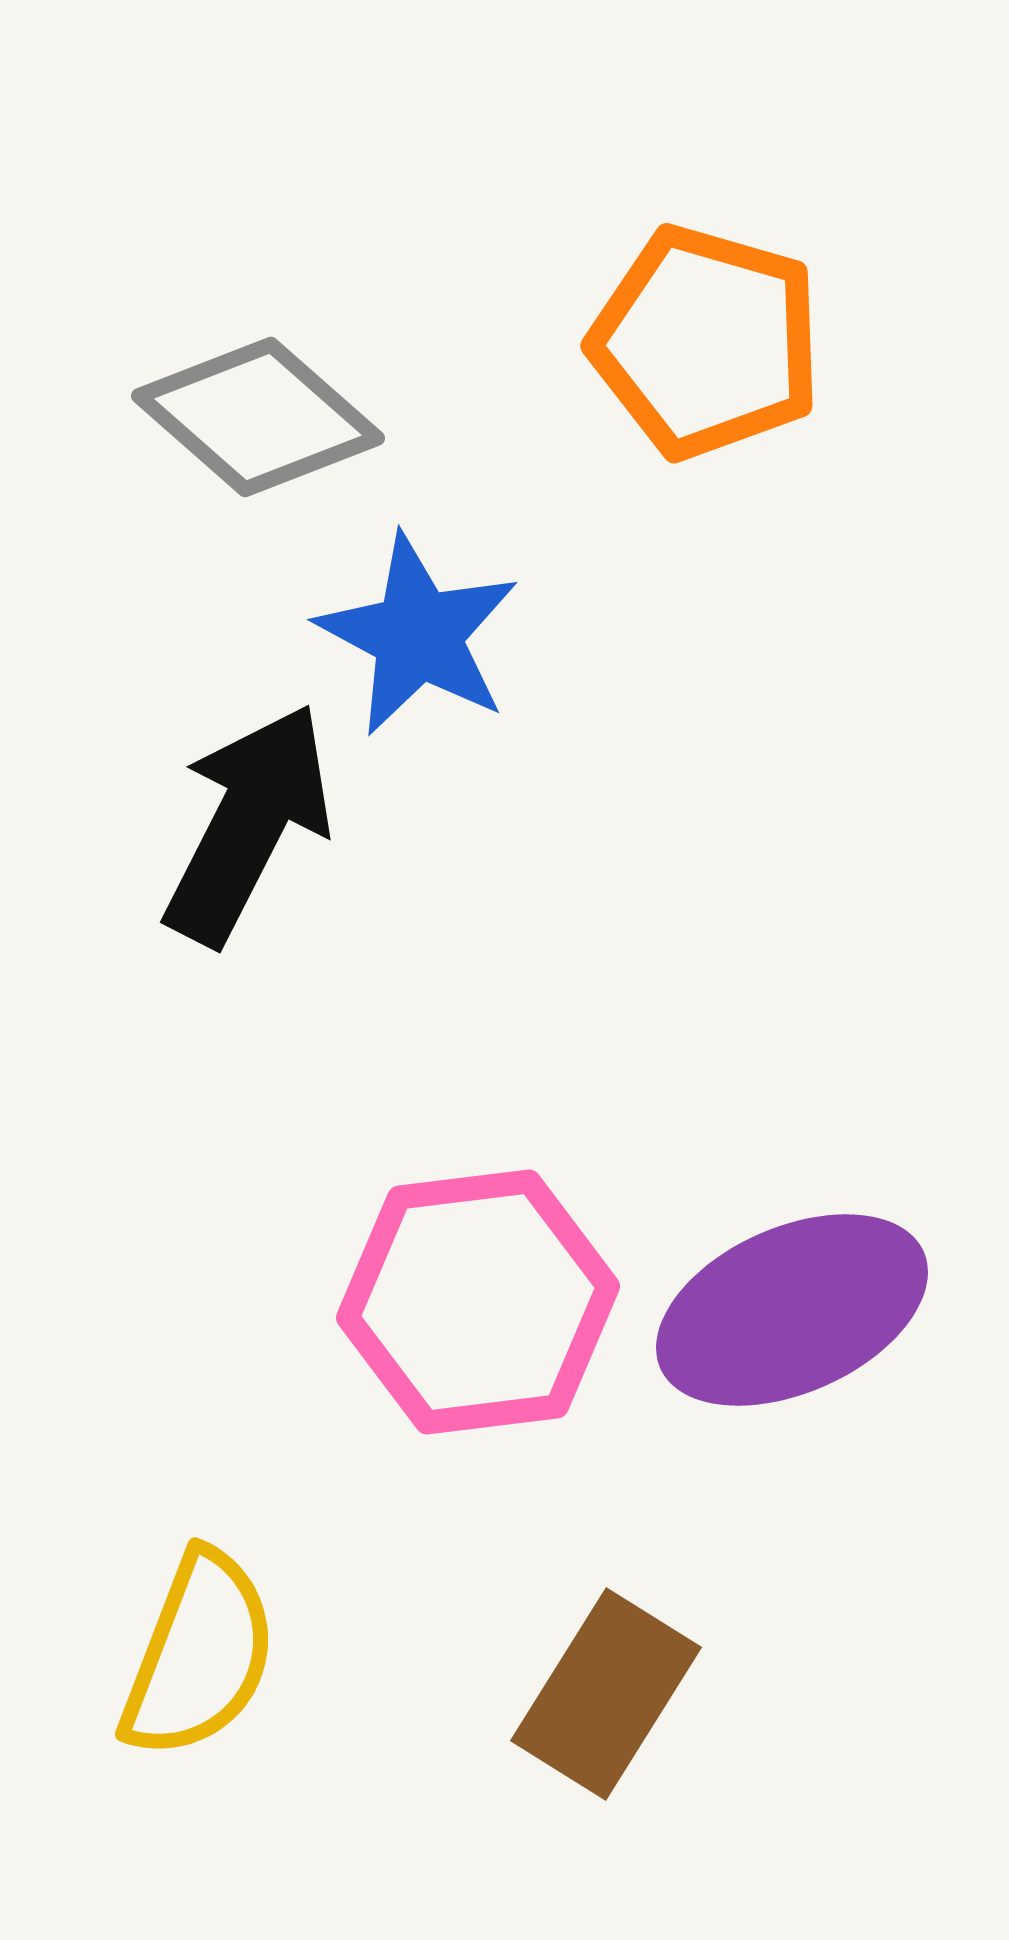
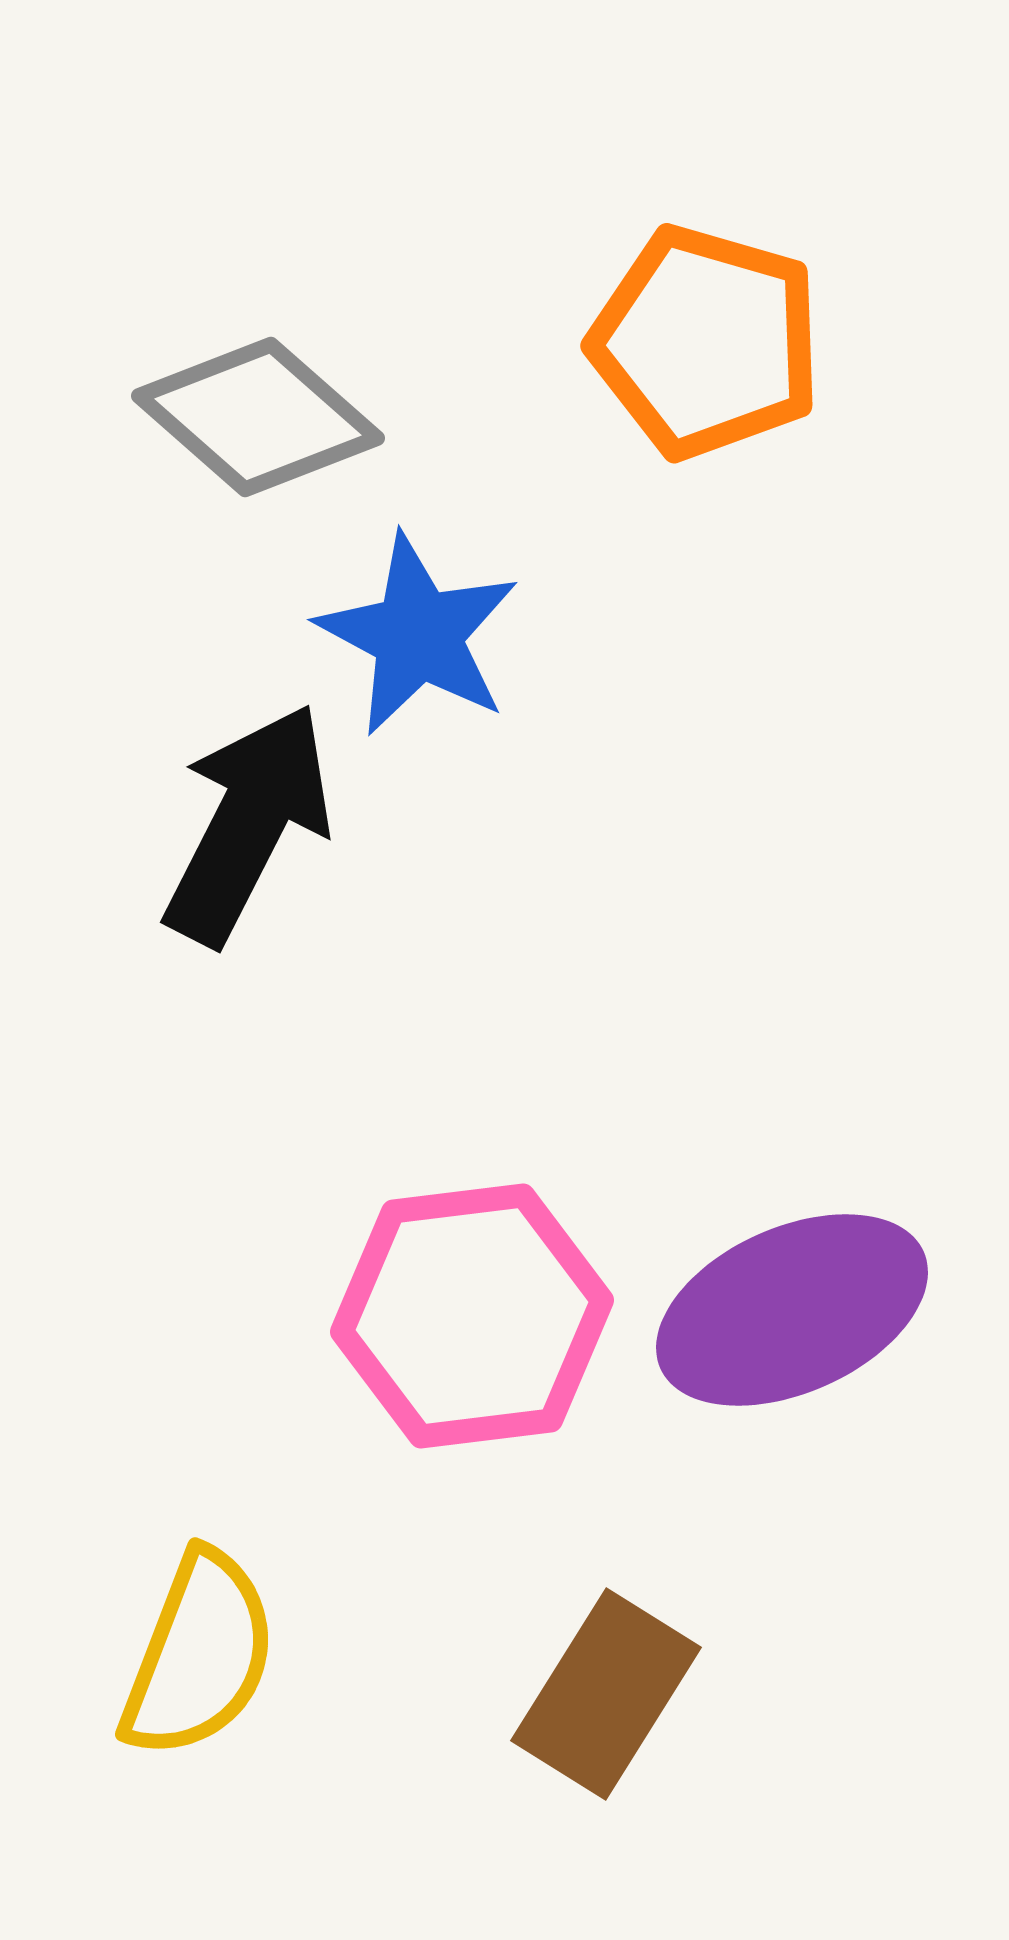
pink hexagon: moved 6 px left, 14 px down
